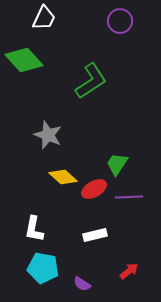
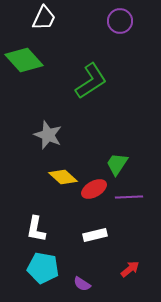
white L-shape: moved 2 px right
red arrow: moved 1 px right, 2 px up
